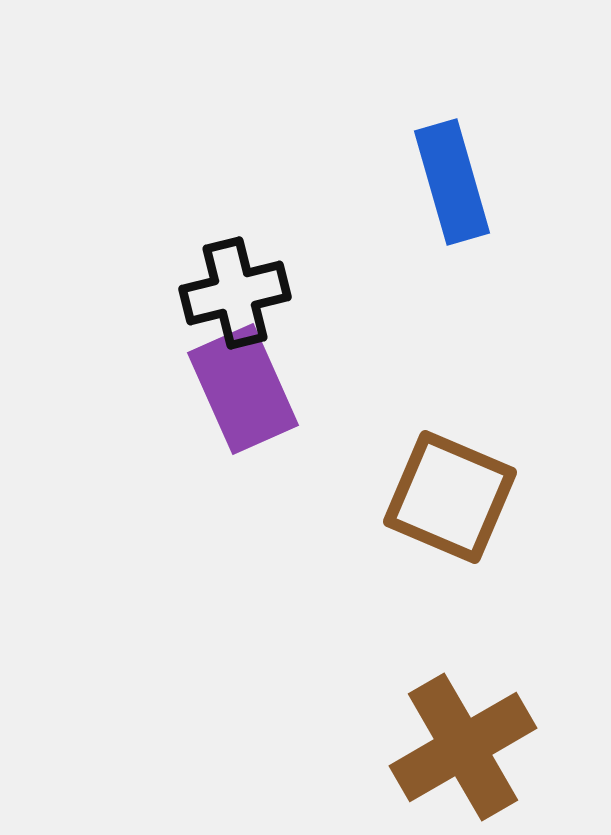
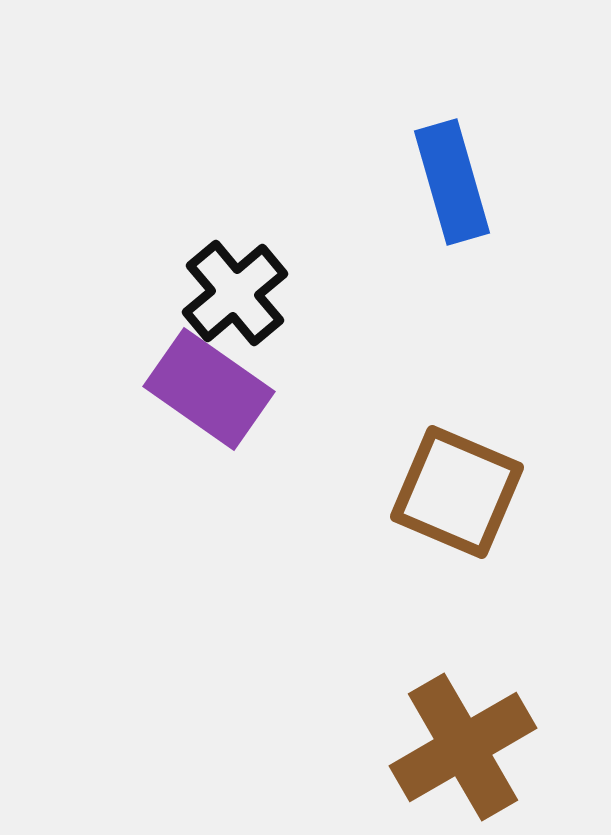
black cross: rotated 26 degrees counterclockwise
purple rectangle: moved 34 px left; rotated 31 degrees counterclockwise
brown square: moved 7 px right, 5 px up
